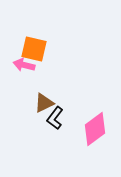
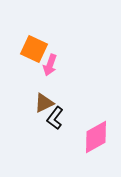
orange square: rotated 12 degrees clockwise
pink arrow: moved 26 px right; rotated 85 degrees counterclockwise
pink diamond: moved 1 px right, 8 px down; rotated 8 degrees clockwise
